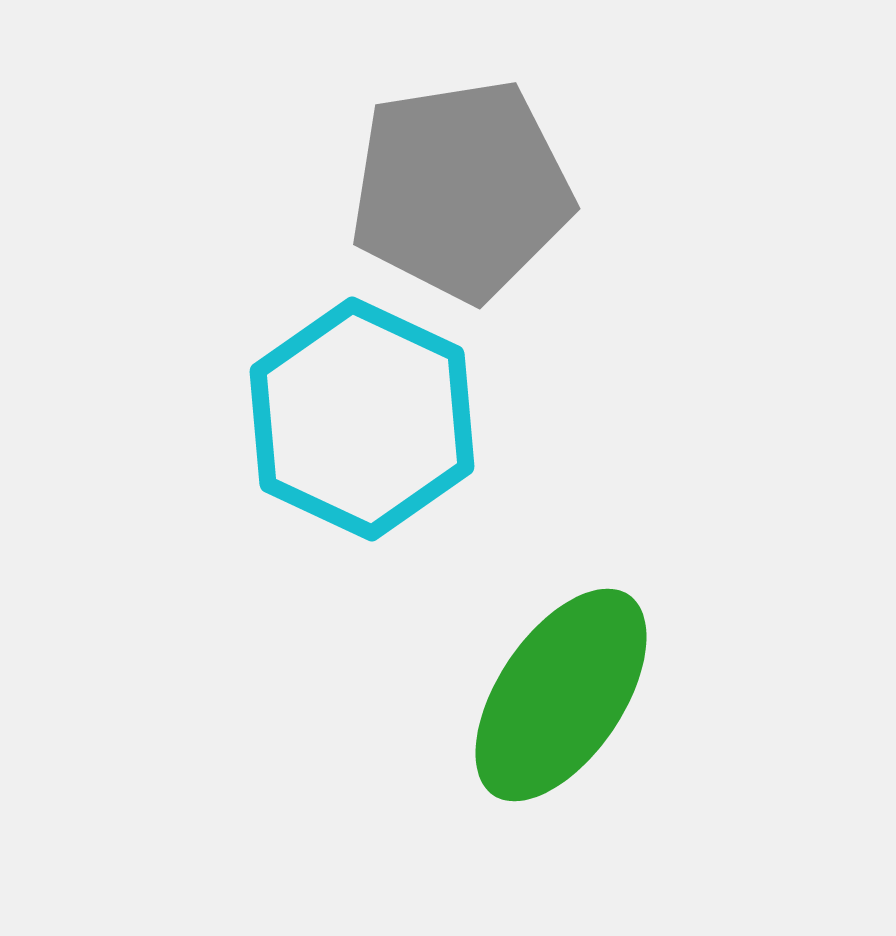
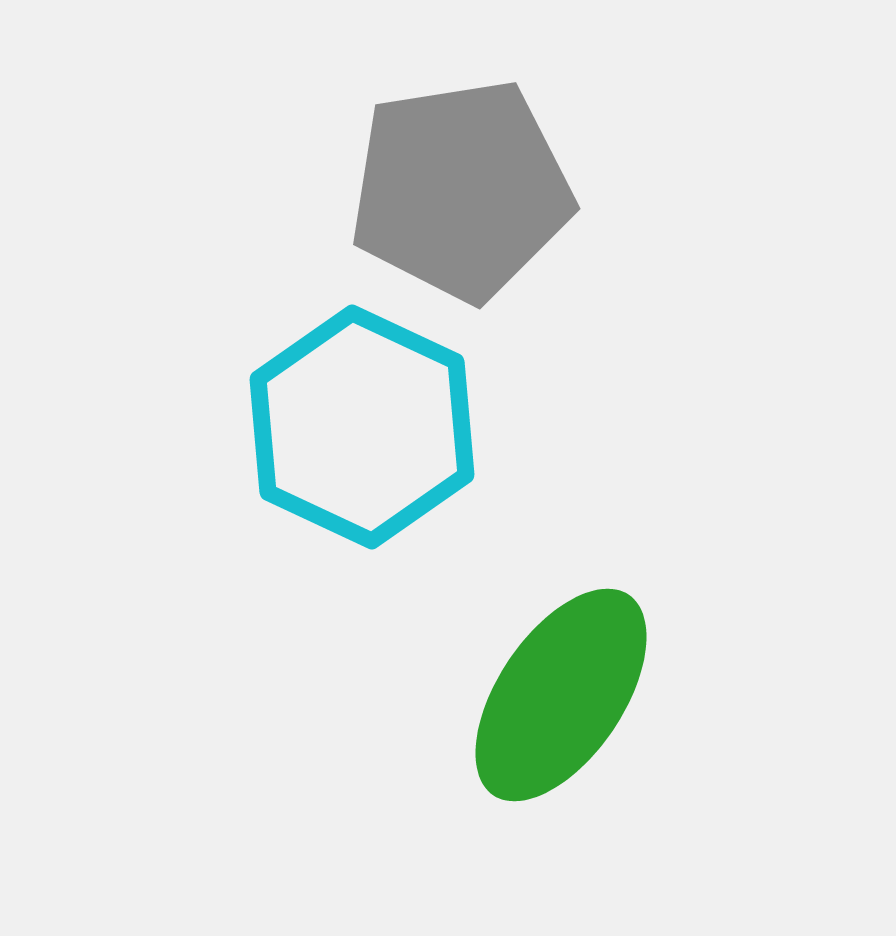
cyan hexagon: moved 8 px down
